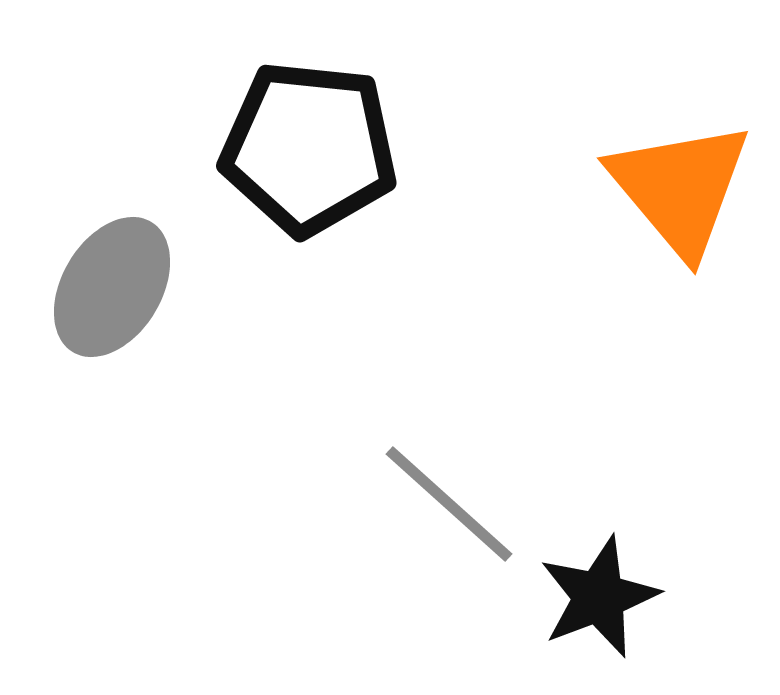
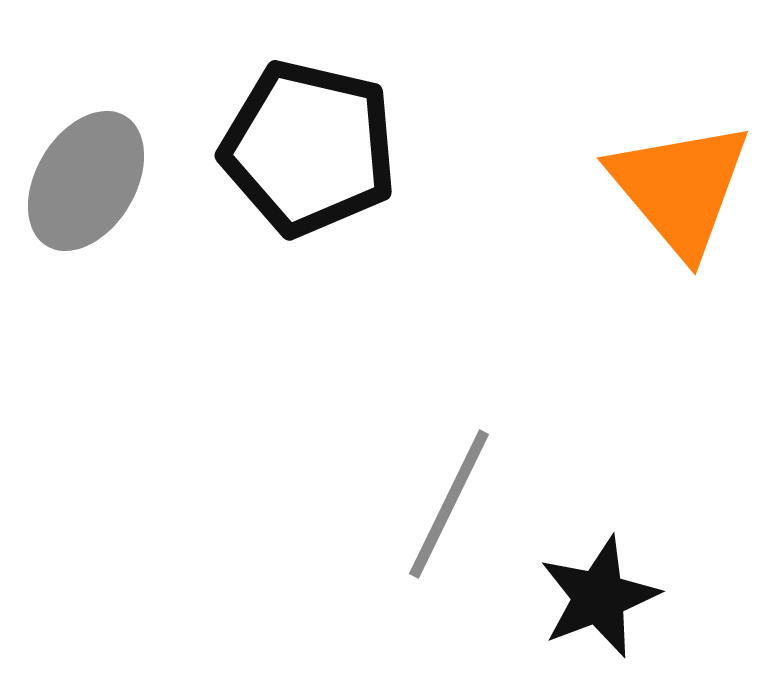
black pentagon: rotated 7 degrees clockwise
gray ellipse: moved 26 px left, 106 px up
gray line: rotated 74 degrees clockwise
